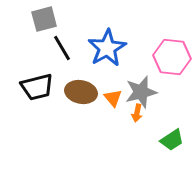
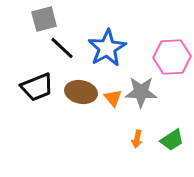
black line: rotated 16 degrees counterclockwise
pink hexagon: rotated 9 degrees counterclockwise
black trapezoid: rotated 8 degrees counterclockwise
gray star: rotated 16 degrees clockwise
orange arrow: moved 26 px down
